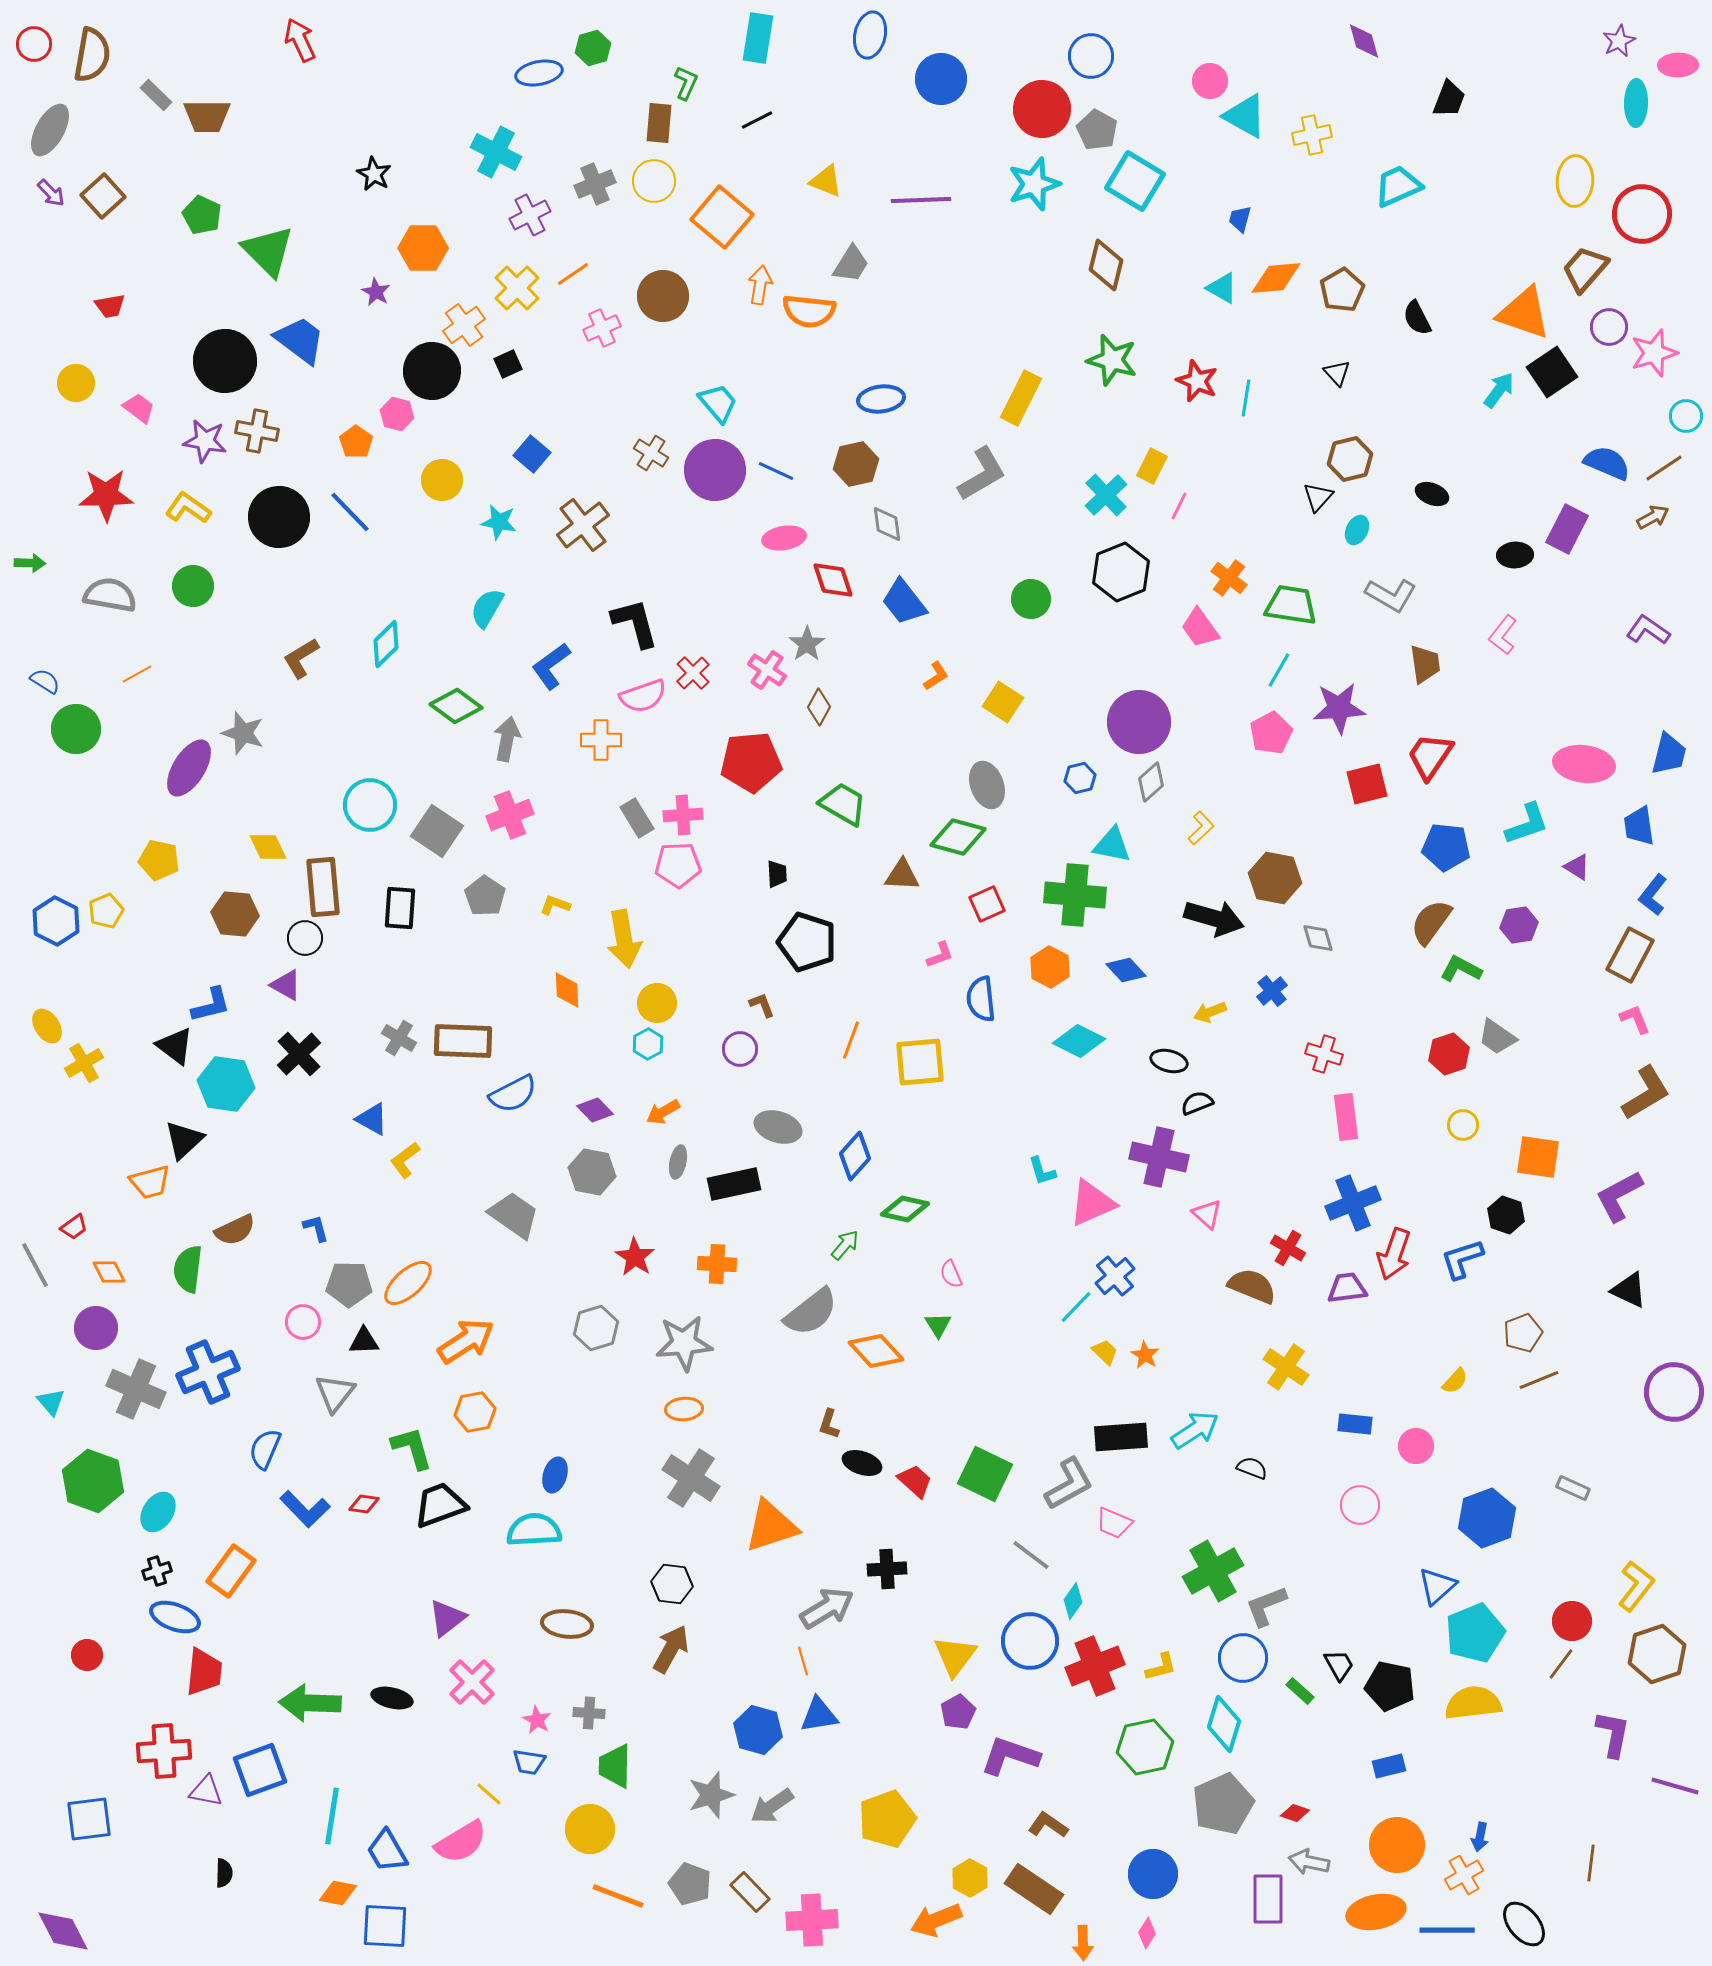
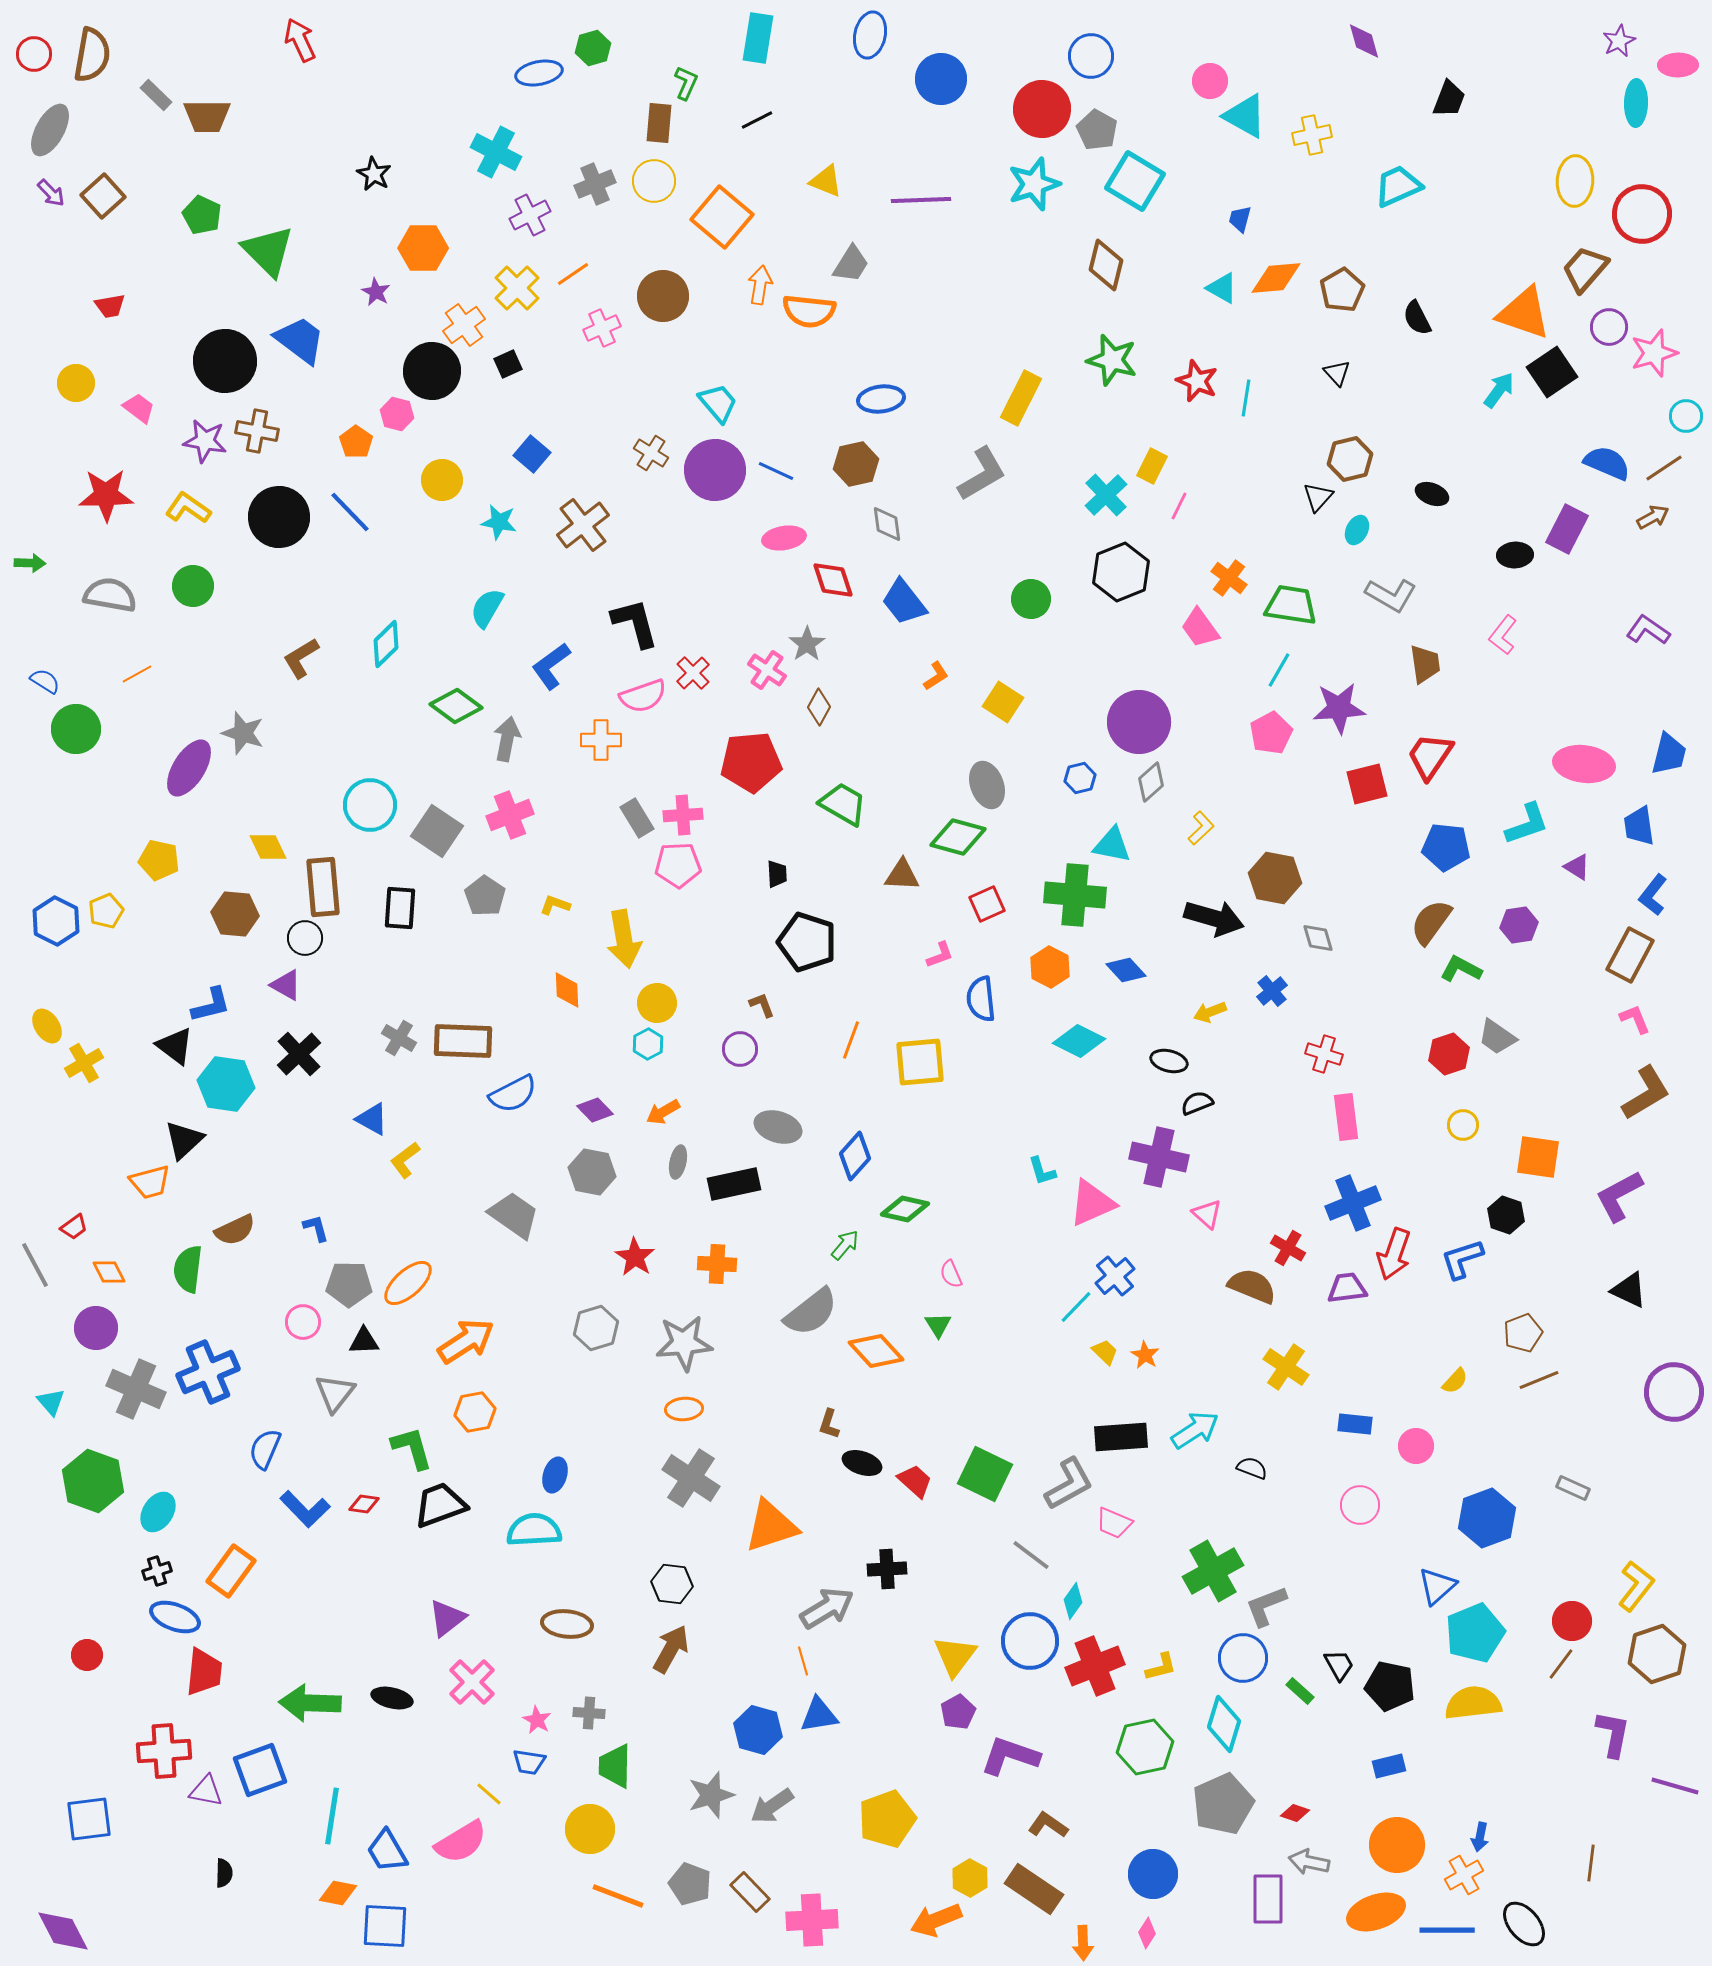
red circle at (34, 44): moved 10 px down
orange ellipse at (1376, 1912): rotated 8 degrees counterclockwise
